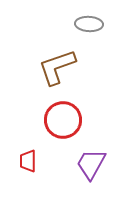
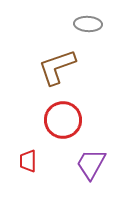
gray ellipse: moved 1 px left
